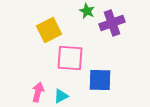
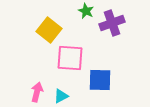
green star: moved 1 px left
yellow square: rotated 25 degrees counterclockwise
pink arrow: moved 1 px left
